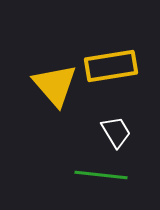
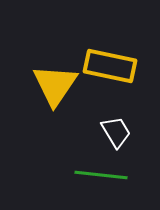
yellow rectangle: moved 1 px left; rotated 21 degrees clockwise
yellow triangle: rotated 15 degrees clockwise
